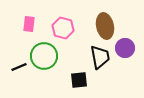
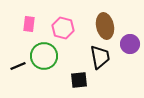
purple circle: moved 5 px right, 4 px up
black line: moved 1 px left, 1 px up
